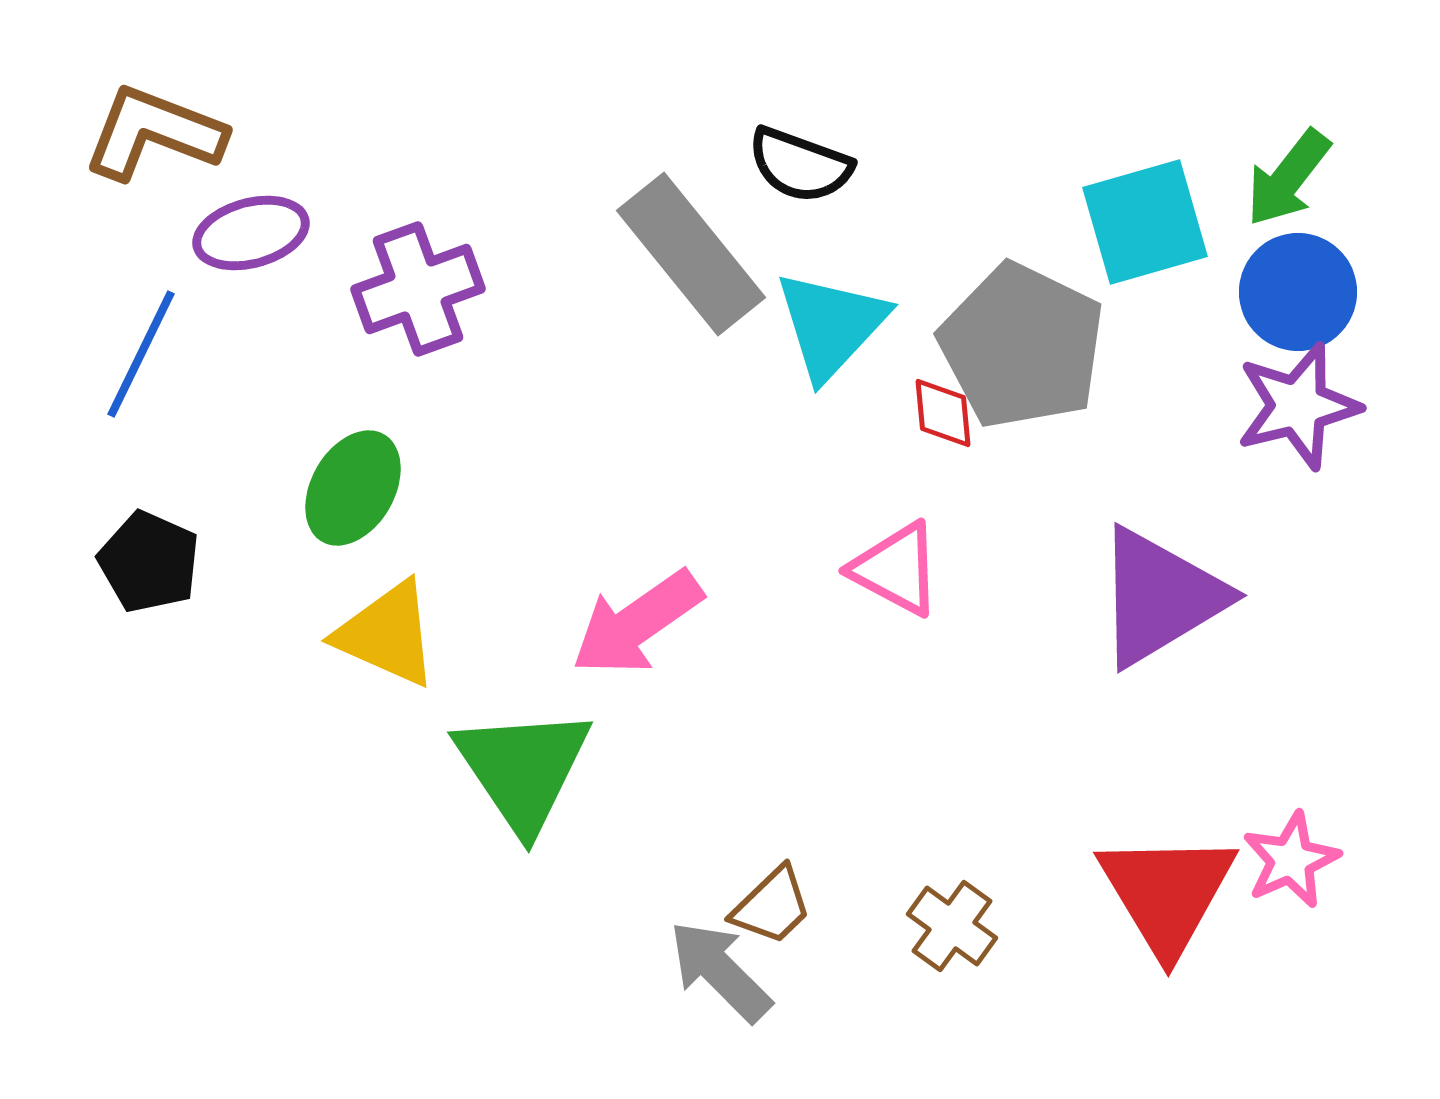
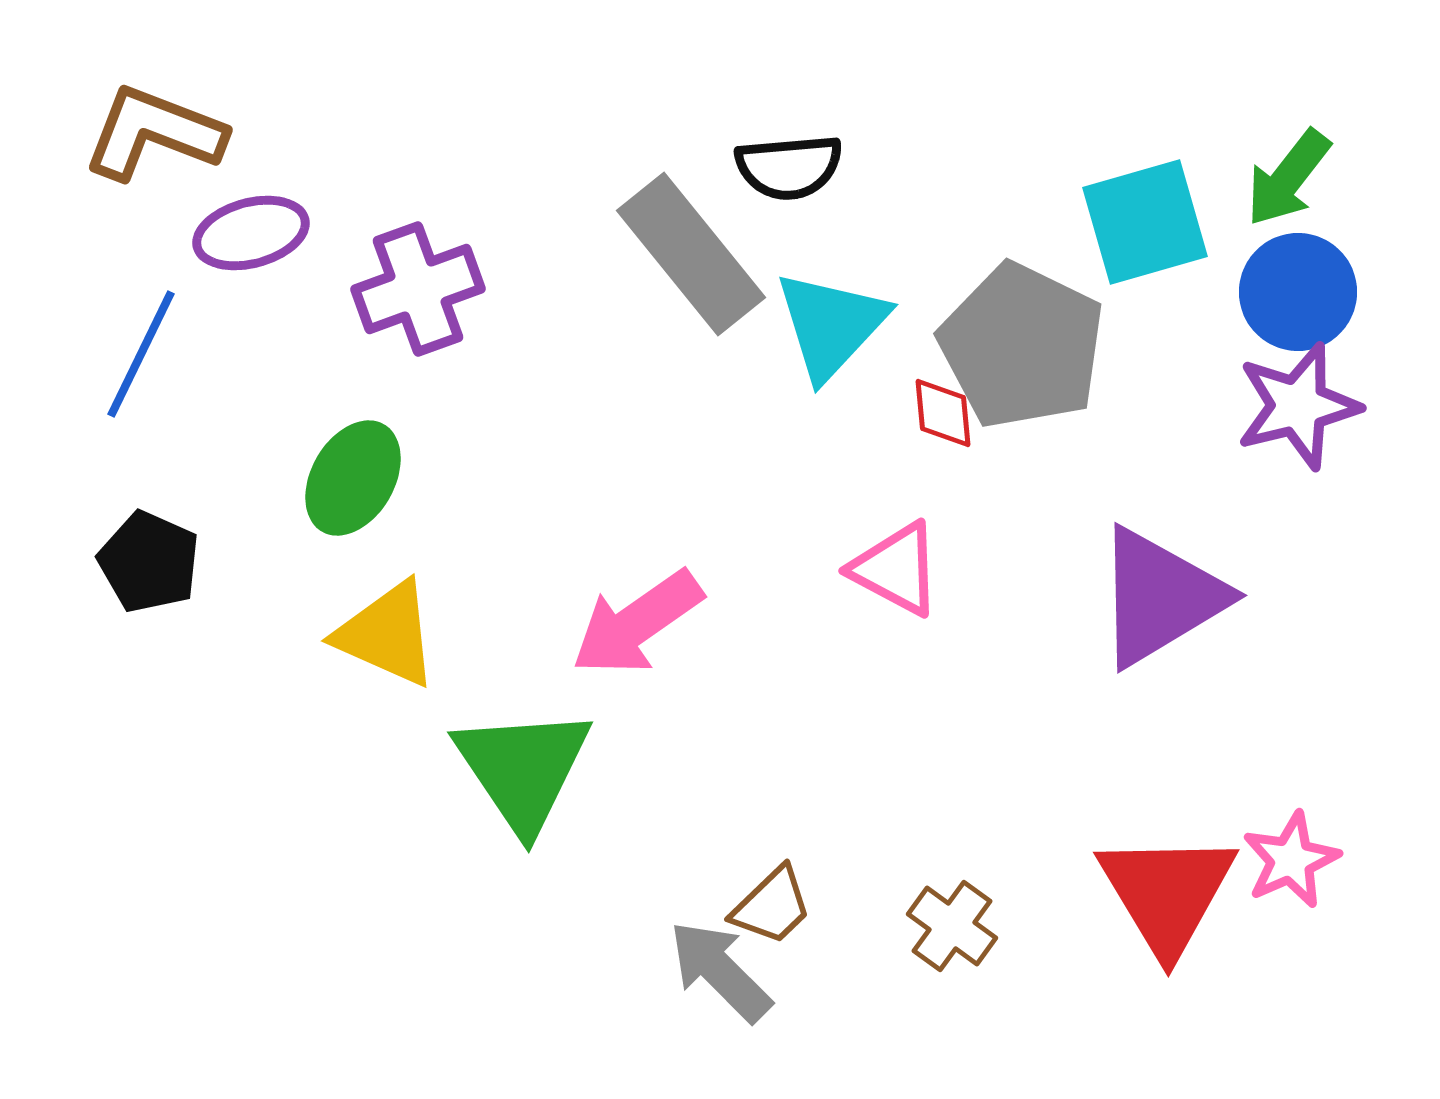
black semicircle: moved 11 px left, 2 px down; rotated 25 degrees counterclockwise
green ellipse: moved 10 px up
